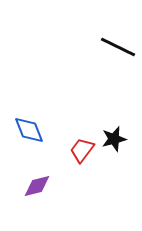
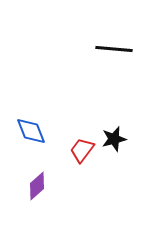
black line: moved 4 px left, 2 px down; rotated 21 degrees counterclockwise
blue diamond: moved 2 px right, 1 px down
purple diamond: rotated 28 degrees counterclockwise
